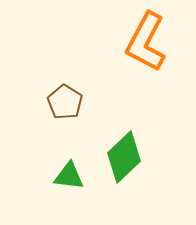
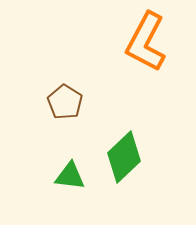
green triangle: moved 1 px right
